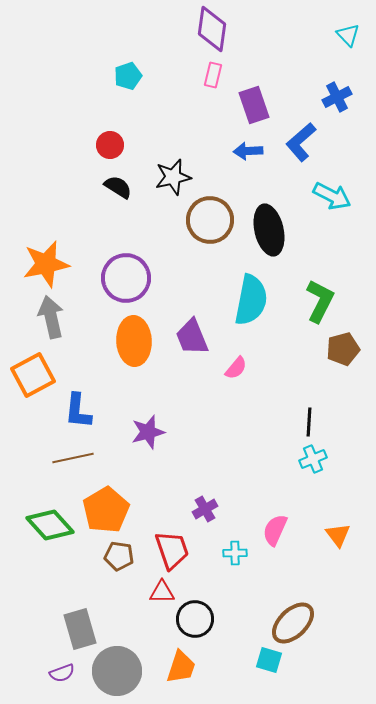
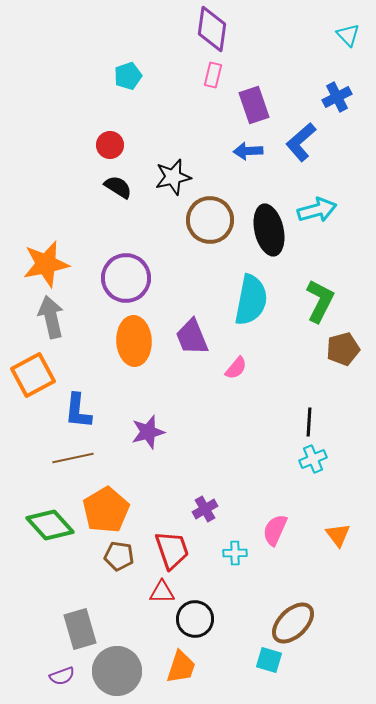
cyan arrow at (332, 196): moved 15 px left, 14 px down; rotated 42 degrees counterclockwise
purple semicircle at (62, 673): moved 3 px down
